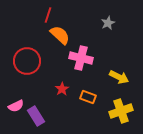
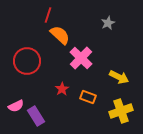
pink cross: rotated 30 degrees clockwise
